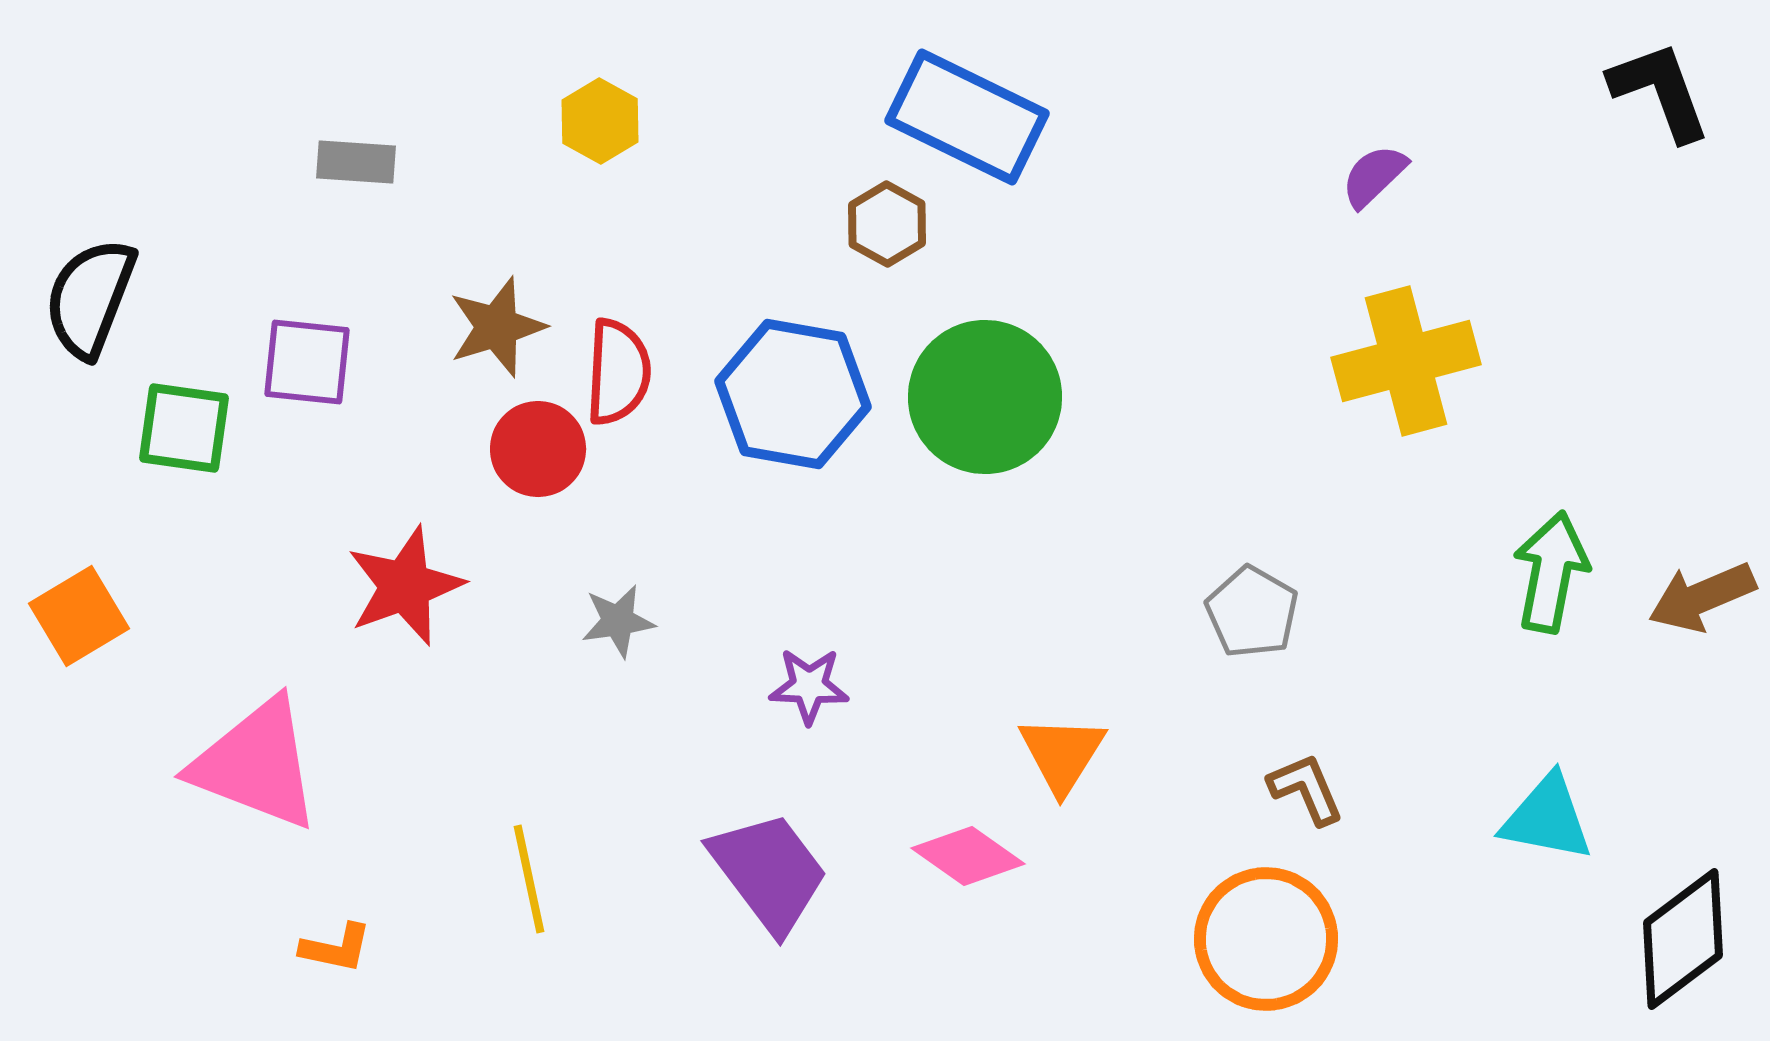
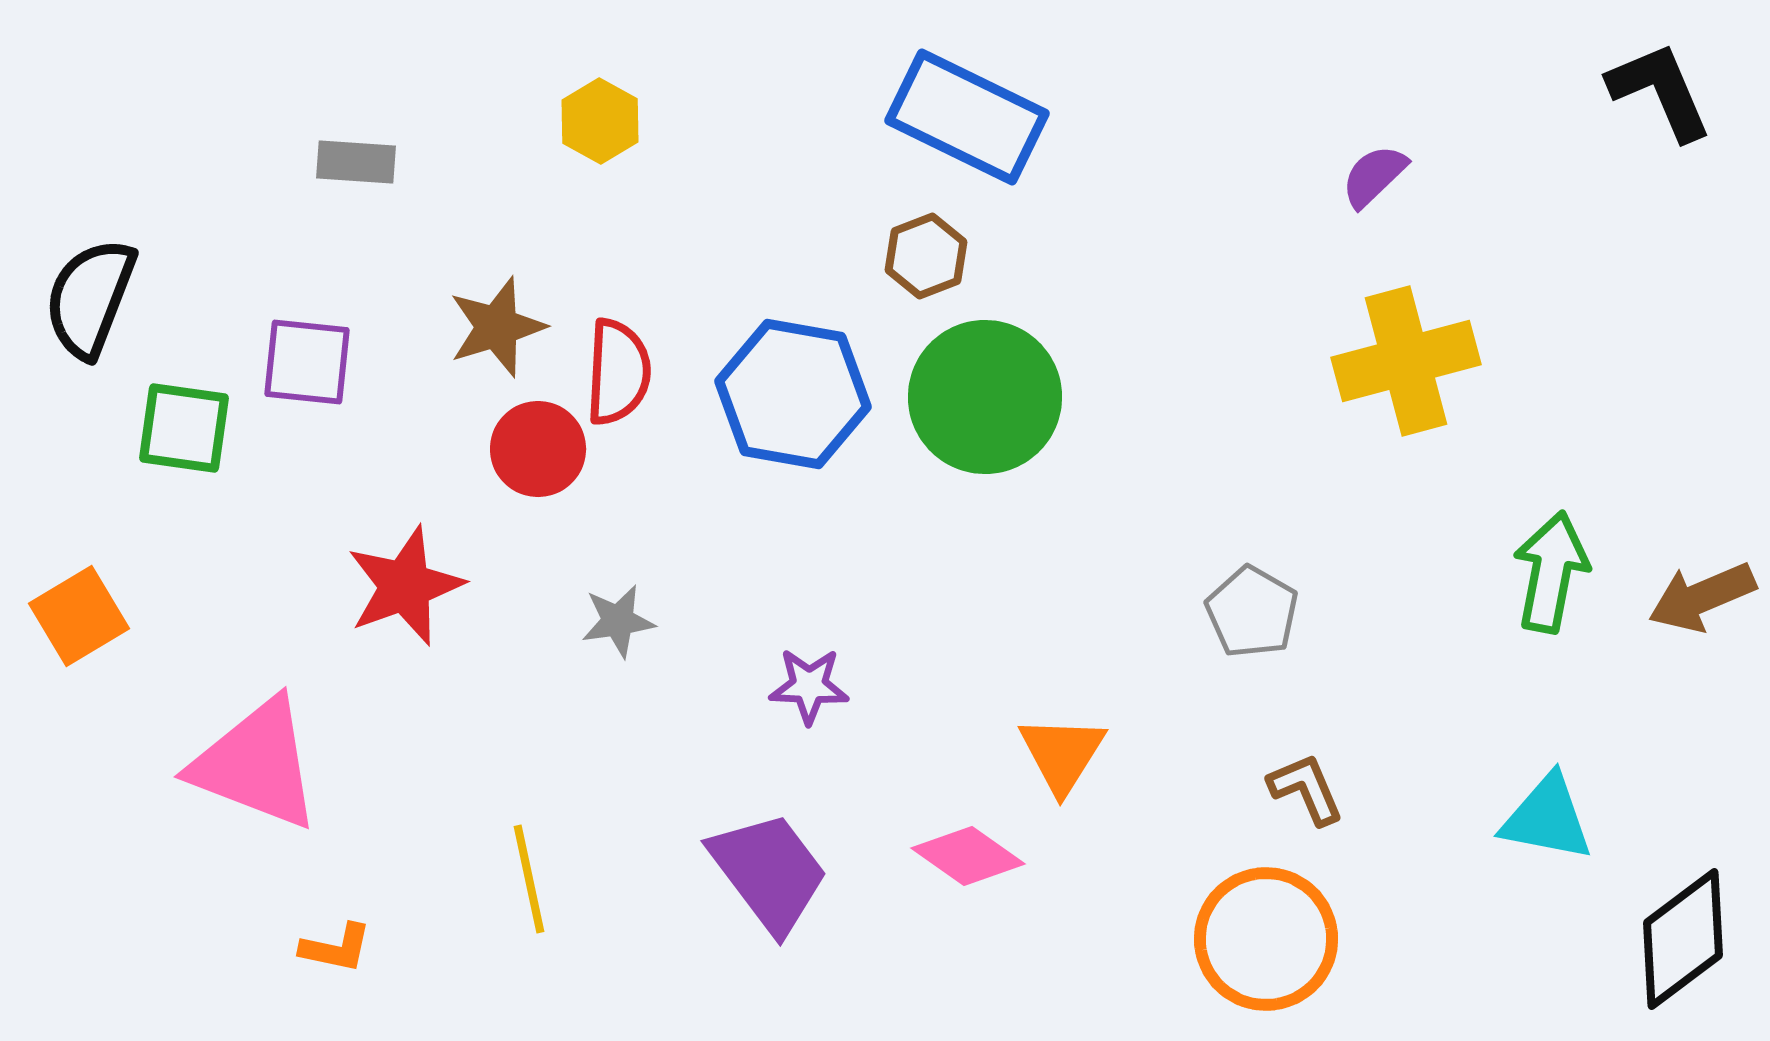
black L-shape: rotated 3 degrees counterclockwise
brown hexagon: moved 39 px right, 32 px down; rotated 10 degrees clockwise
